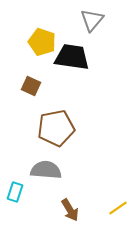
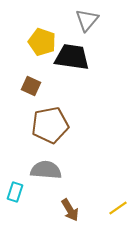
gray triangle: moved 5 px left
brown pentagon: moved 6 px left, 3 px up
